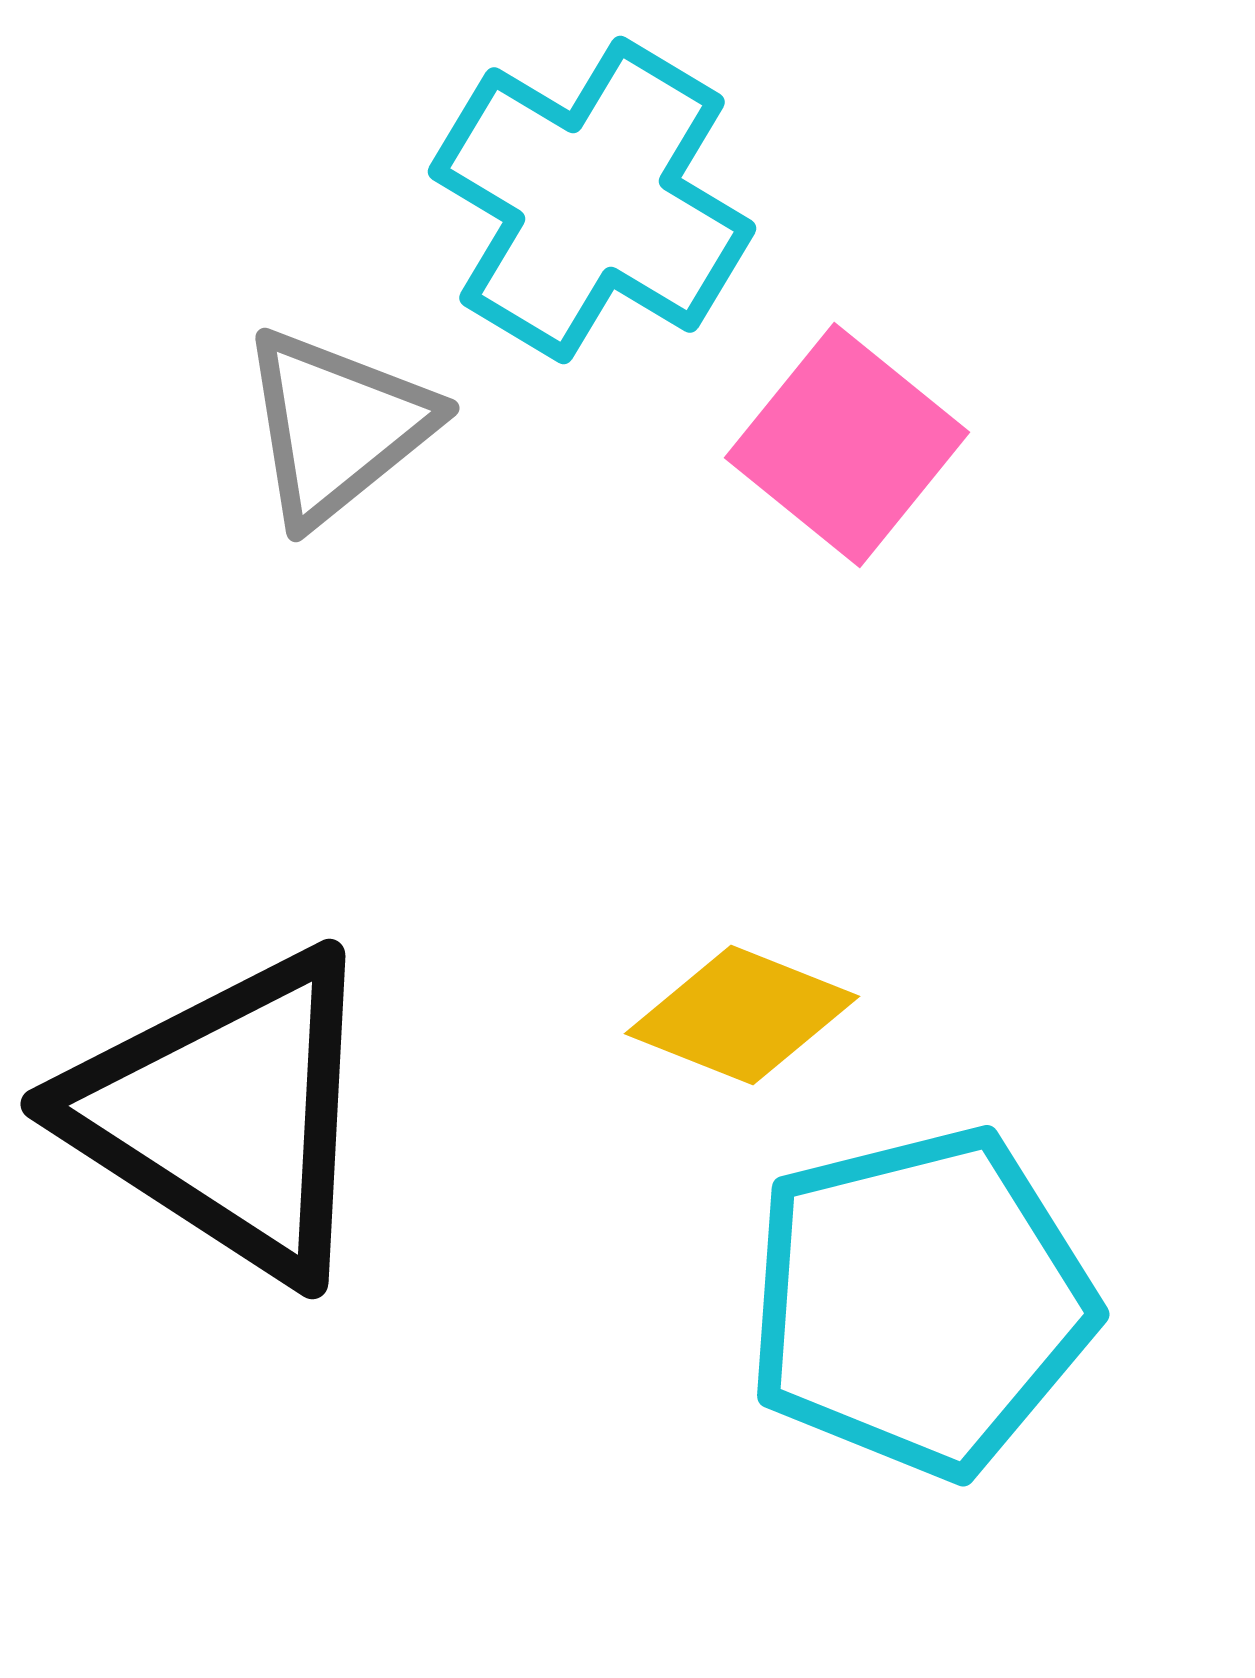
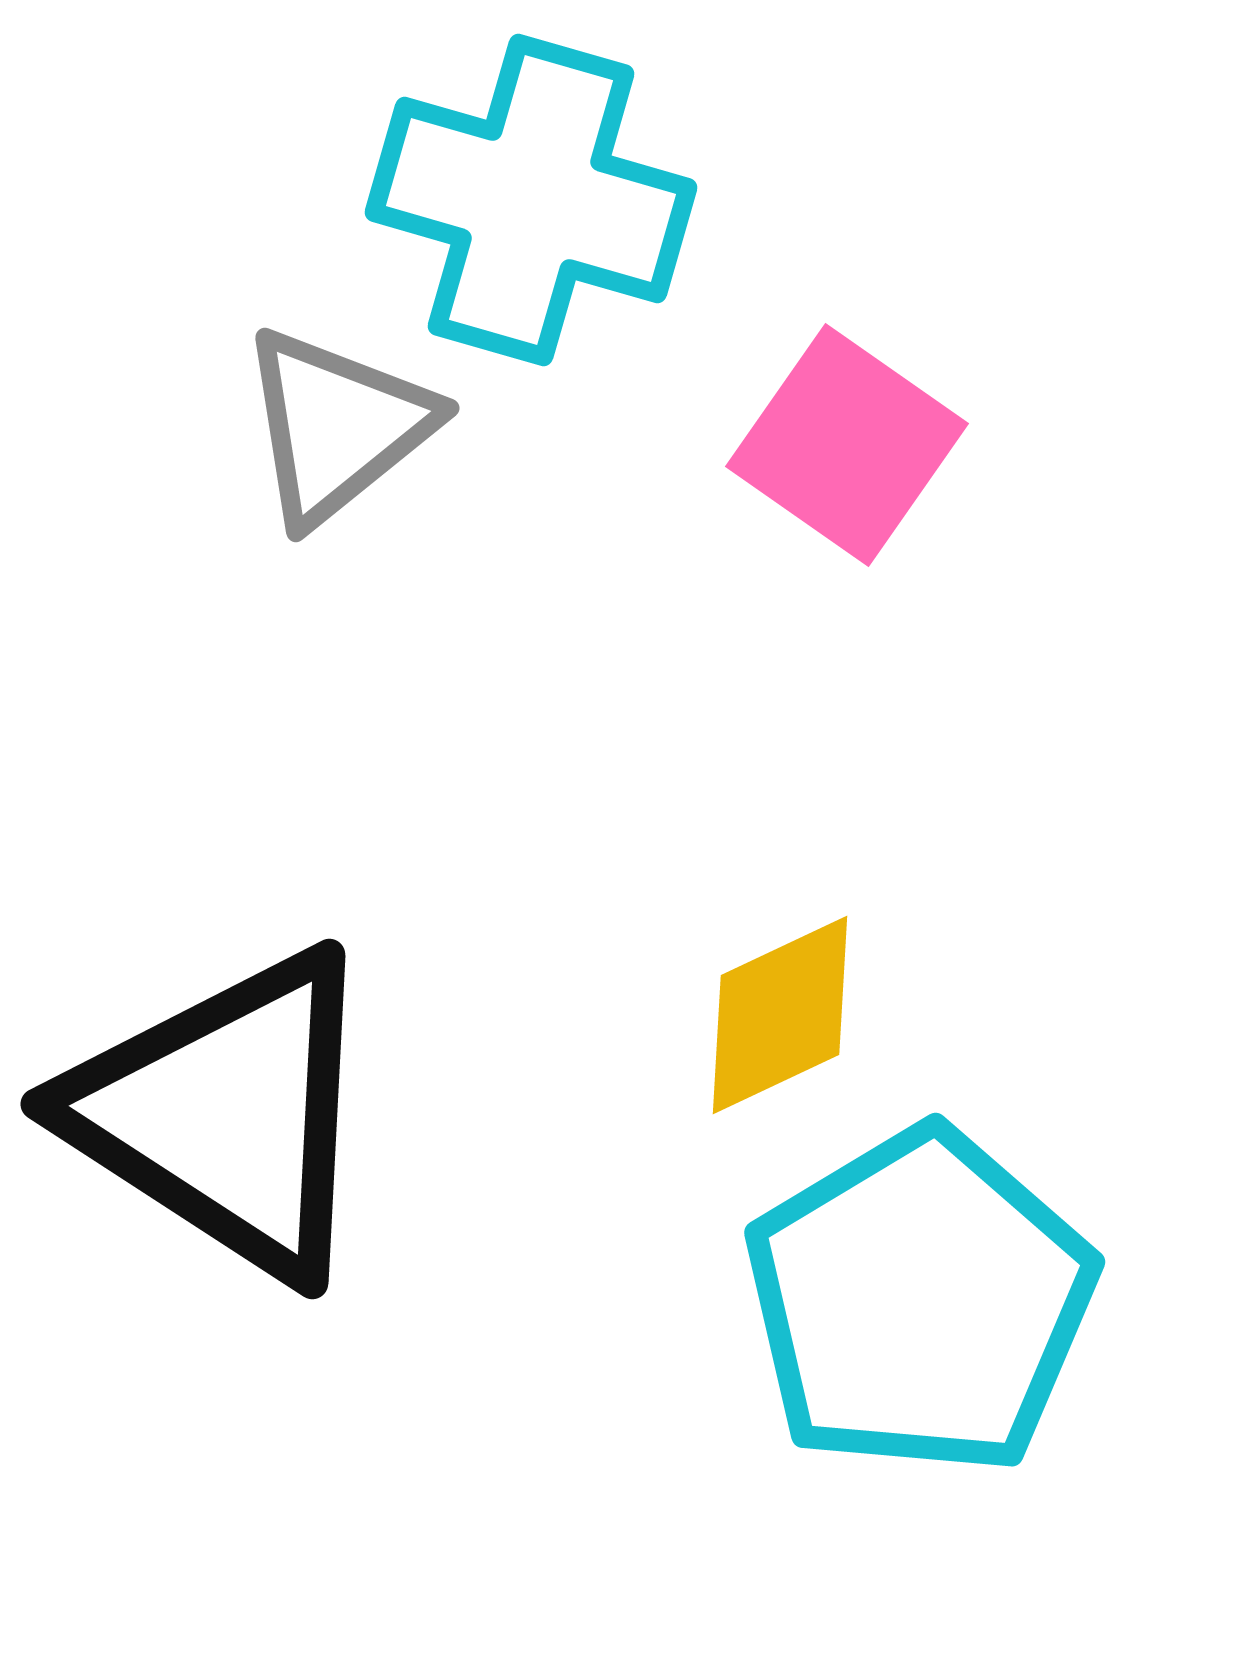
cyan cross: moved 61 px left; rotated 15 degrees counterclockwise
pink square: rotated 4 degrees counterclockwise
yellow diamond: moved 38 px right; rotated 47 degrees counterclockwise
cyan pentagon: rotated 17 degrees counterclockwise
